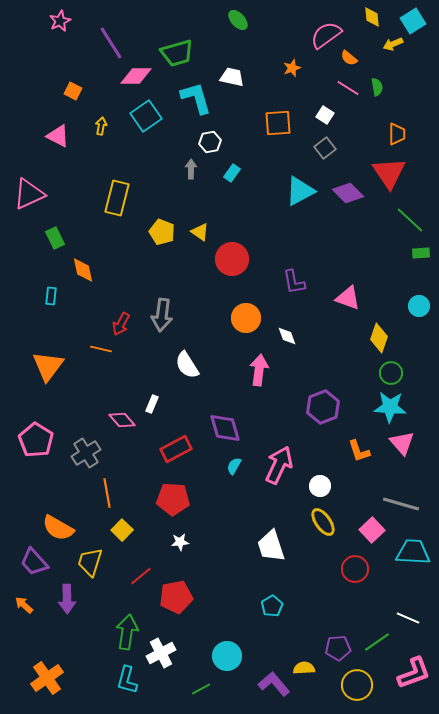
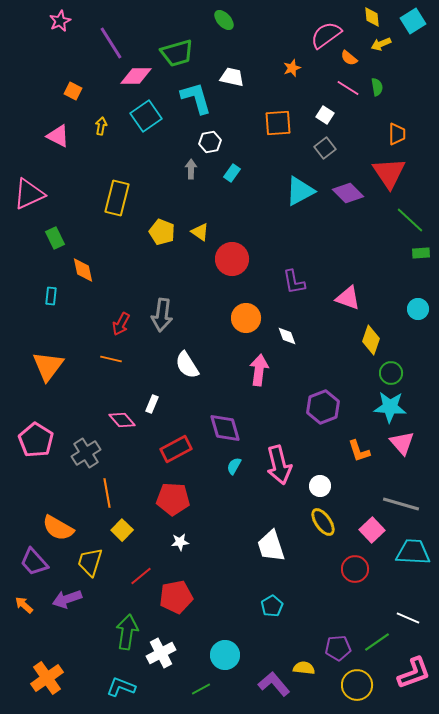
green ellipse at (238, 20): moved 14 px left
yellow arrow at (393, 44): moved 12 px left
cyan circle at (419, 306): moved 1 px left, 3 px down
yellow diamond at (379, 338): moved 8 px left, 2 px down
orange line at (101, 349): moved 10 px right, 10 px down
pink arrow at (279, 465): rotated 141 degrees clockwise
purple arrow at (67, 599): rotated 72 degrees clockwise
cyan circle at (227, 656): moved 2 px left, 1 px up
yellow semicircle at (304, 668): rotated 10 degrees clockwise
cyan L-shape at (127, 680): moved 6 px left, 7 px down; rotated 96 degrees clockwise
